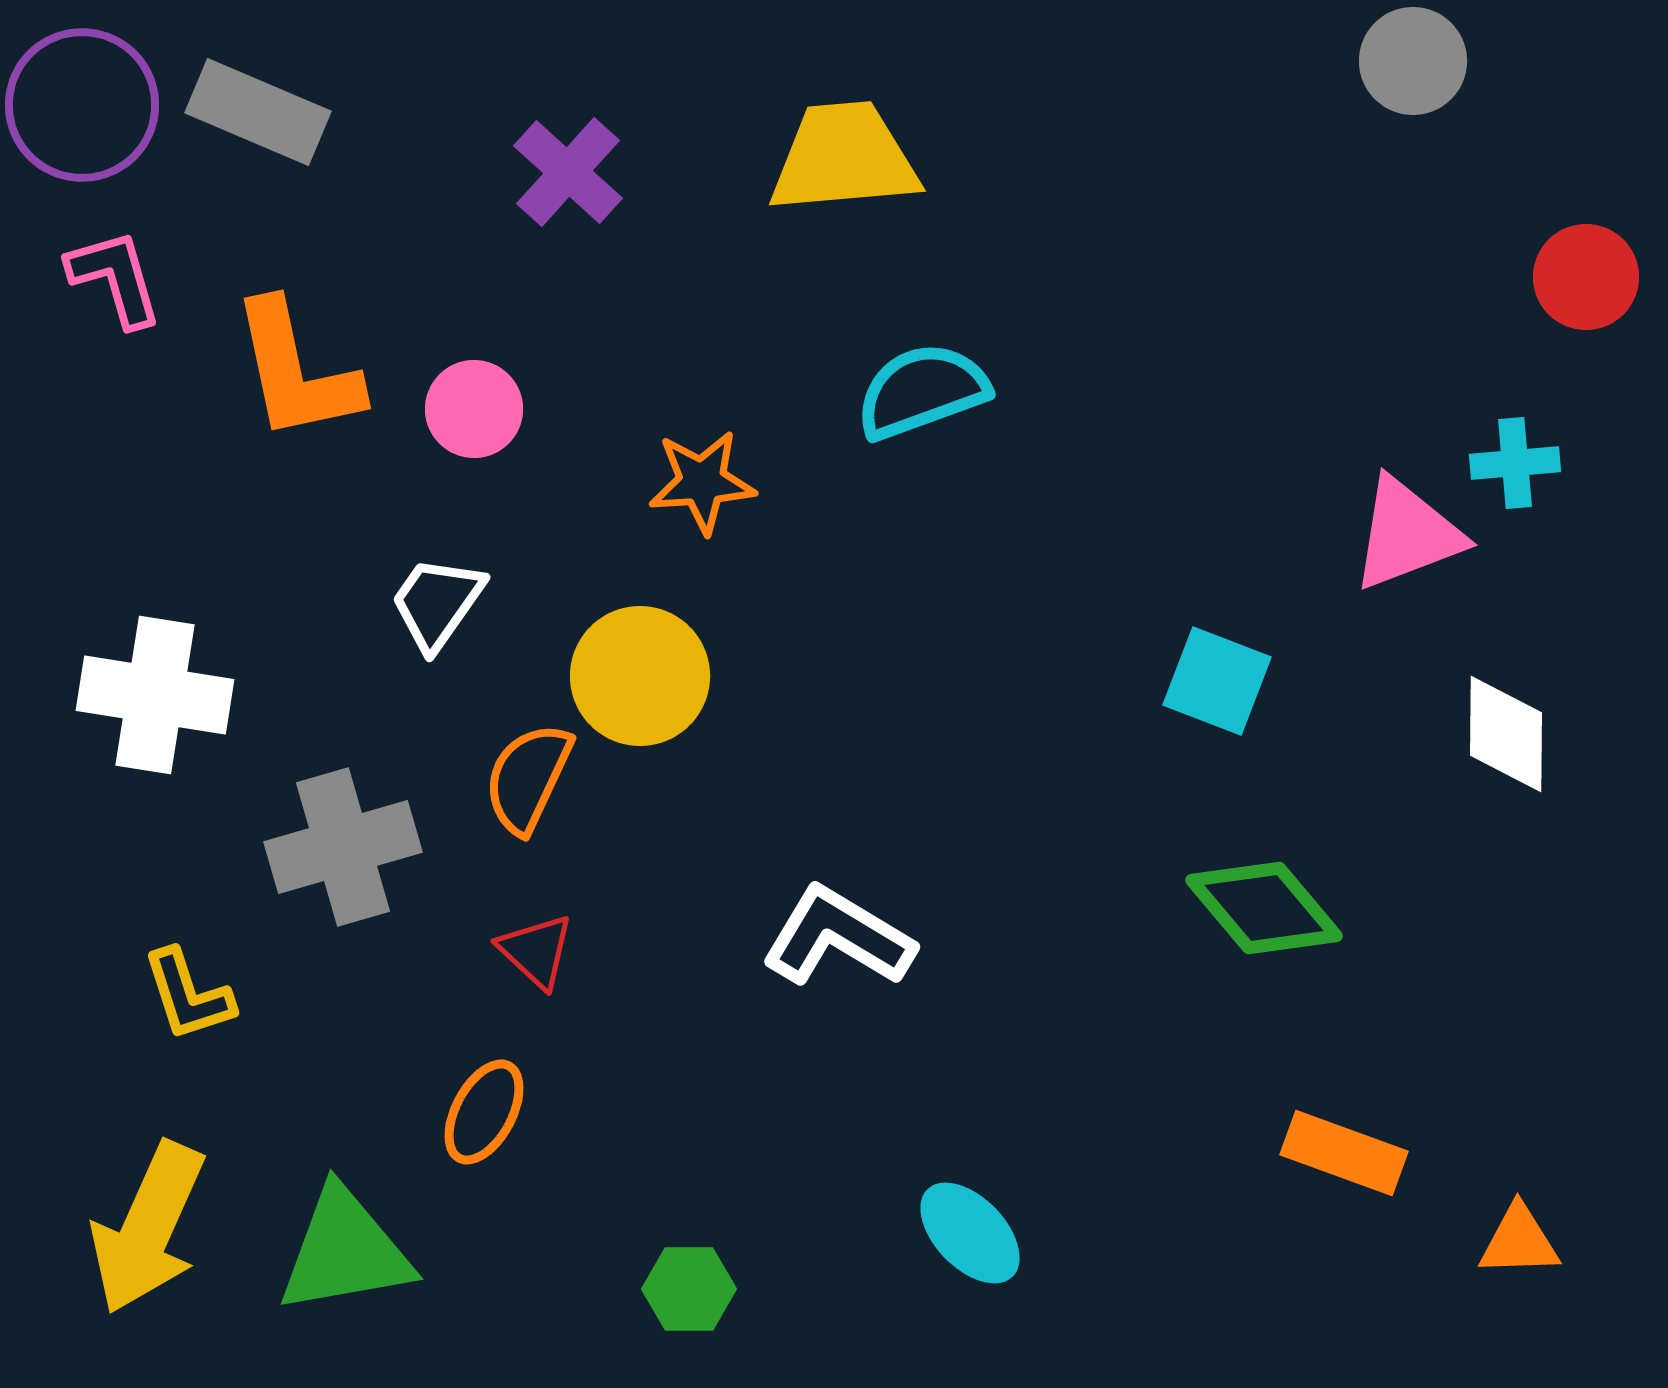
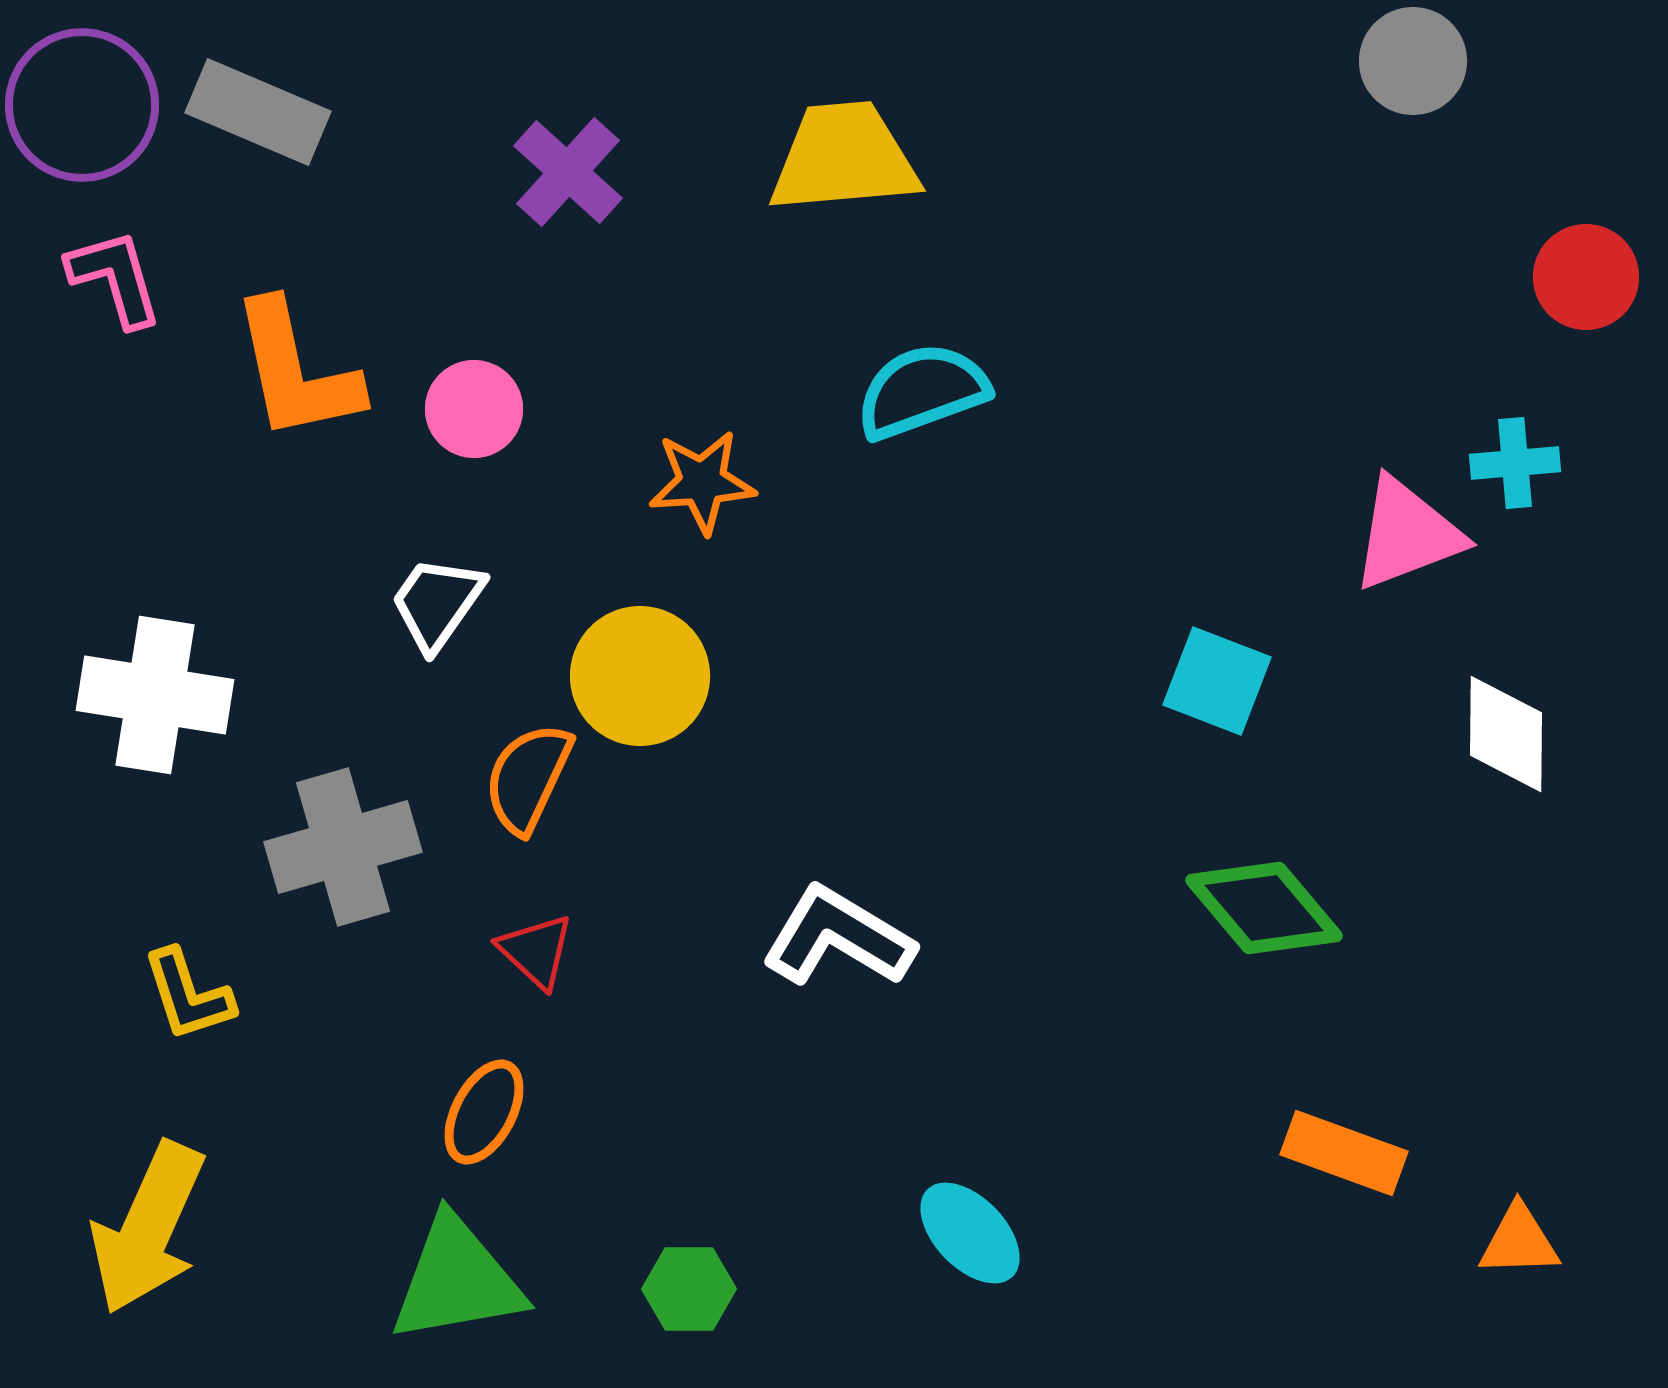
green triangle: moved 112 px right, 29 px down
